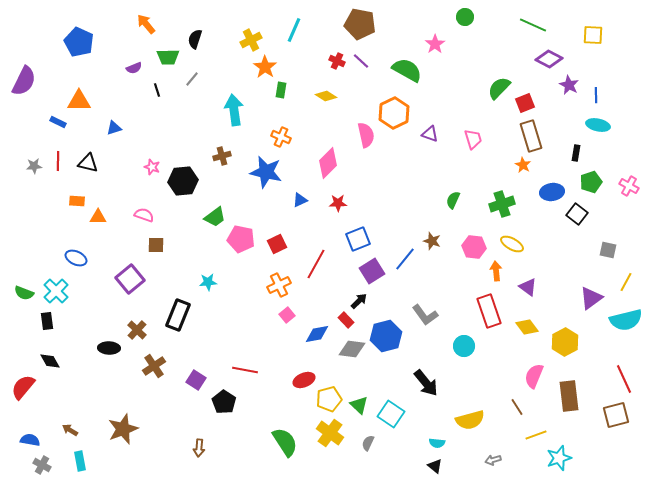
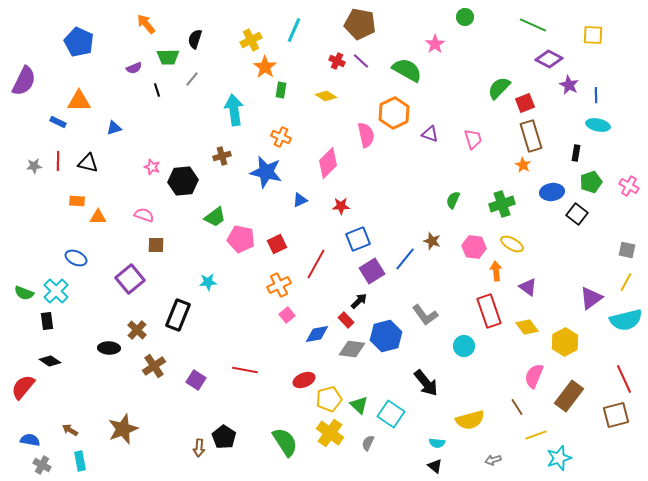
red star at (338, 203): moved 3 px right, 3 px down
gray square at (608, 250): moved 19 px right
black diamond at (50, 361): rotated 25 degrees counterclockwise
brown rectangle at (569, 396): rotated 44 degrees clockwise
black pentagon at (224, 402): moved 35 px down
